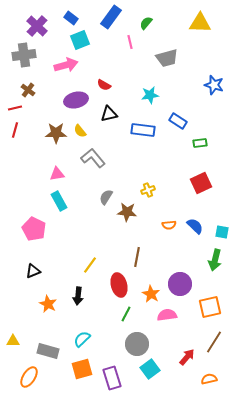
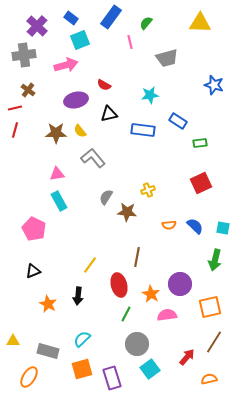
cyan square at (222, 232): moved 1 px right, 4 px up
